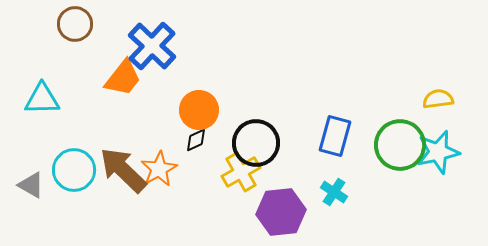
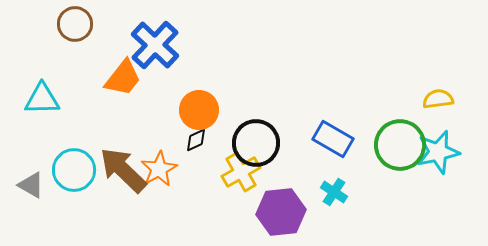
blue cross: moved 3 px right, 1 px up
blue rectangle: moved 2 px left, 3 px down; rotated 75 degrees counterclockwise
